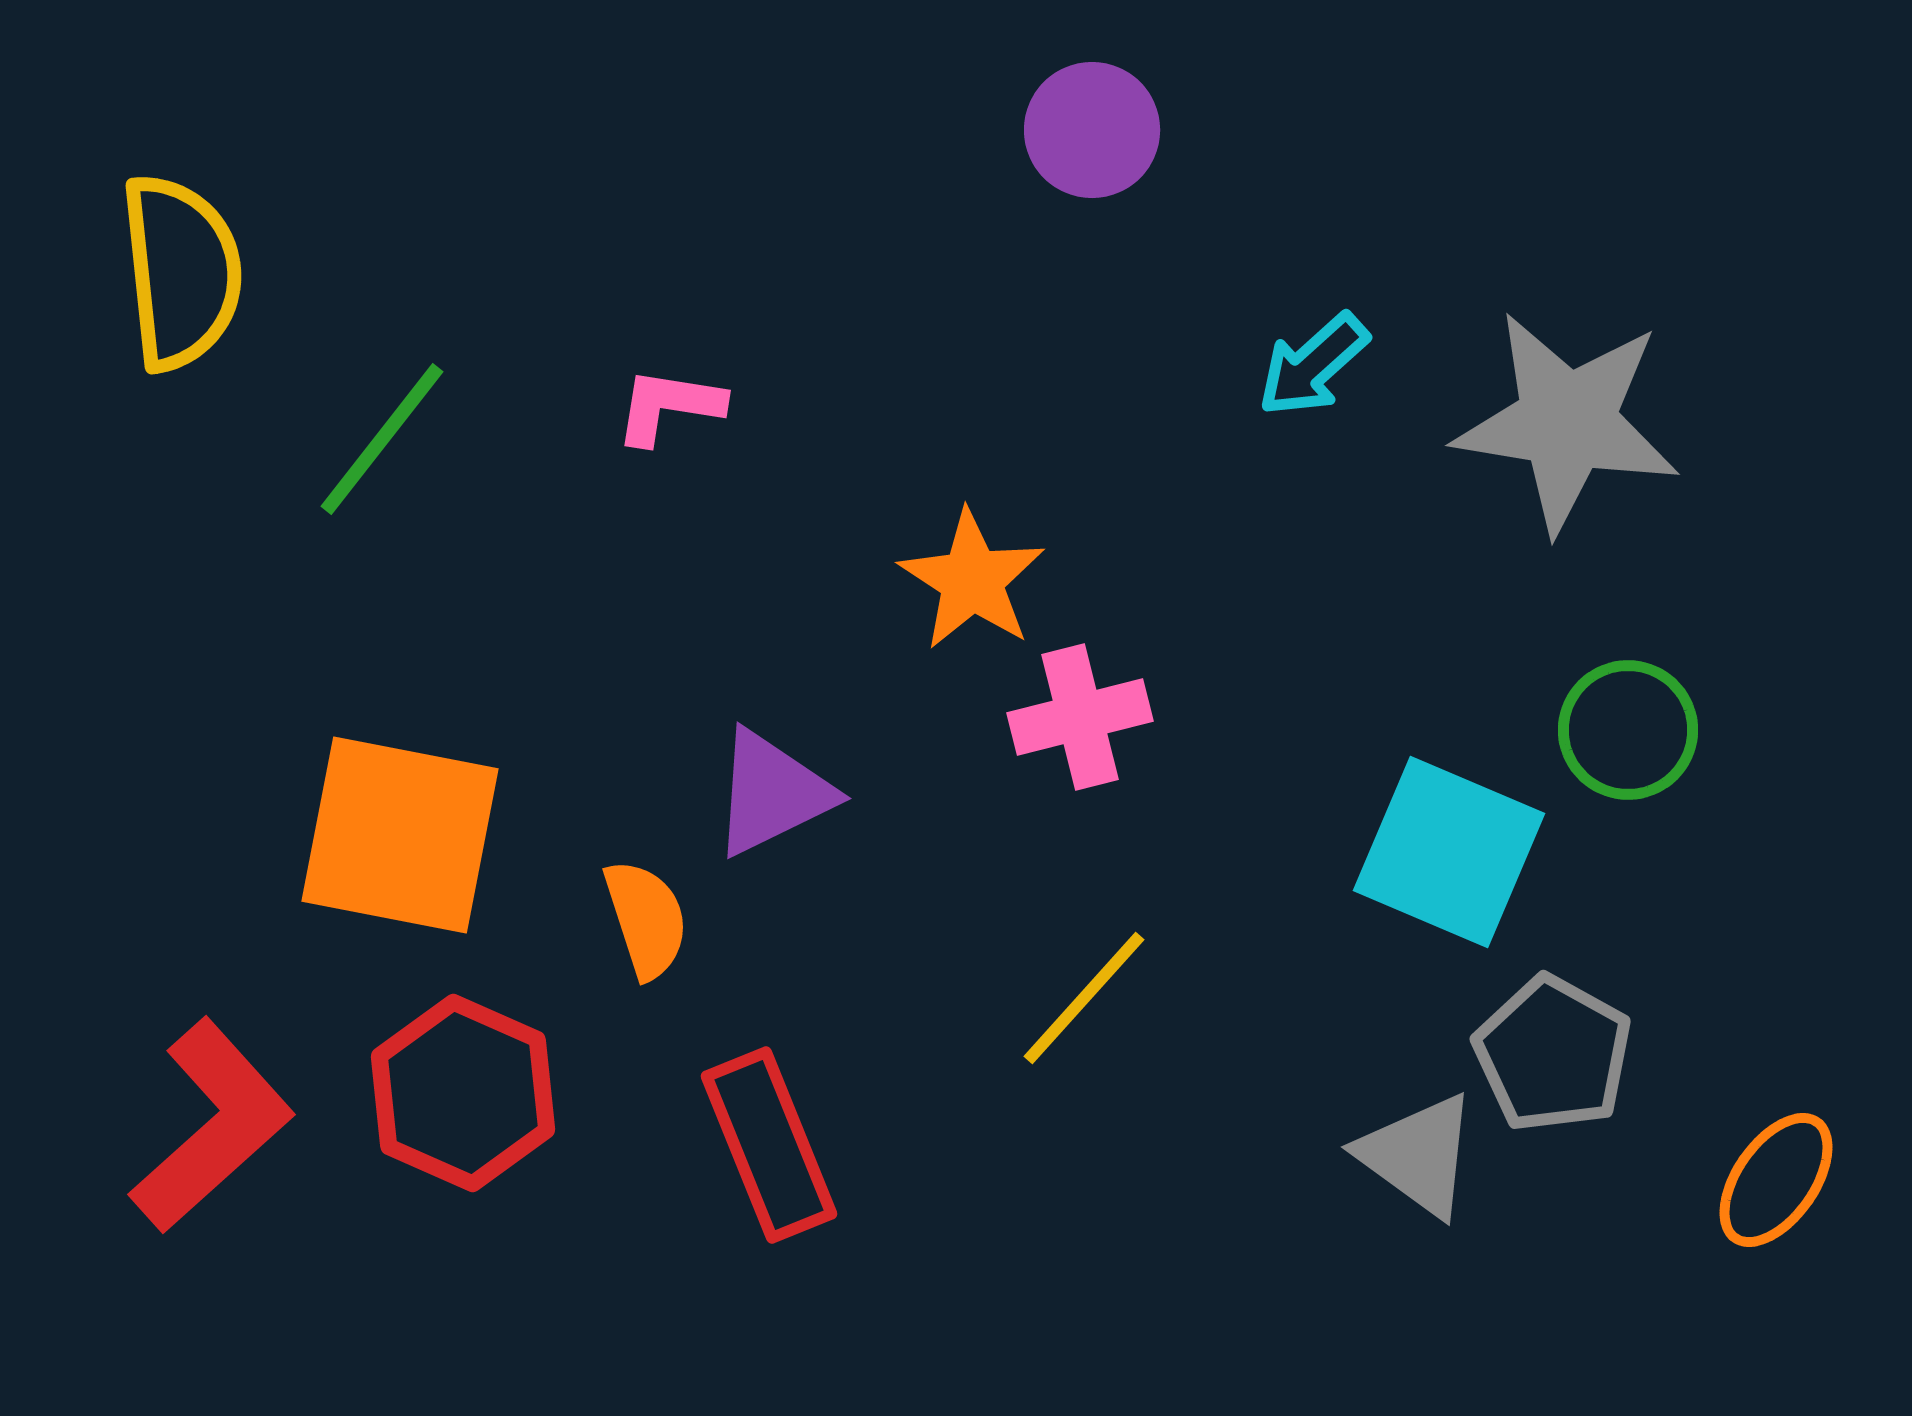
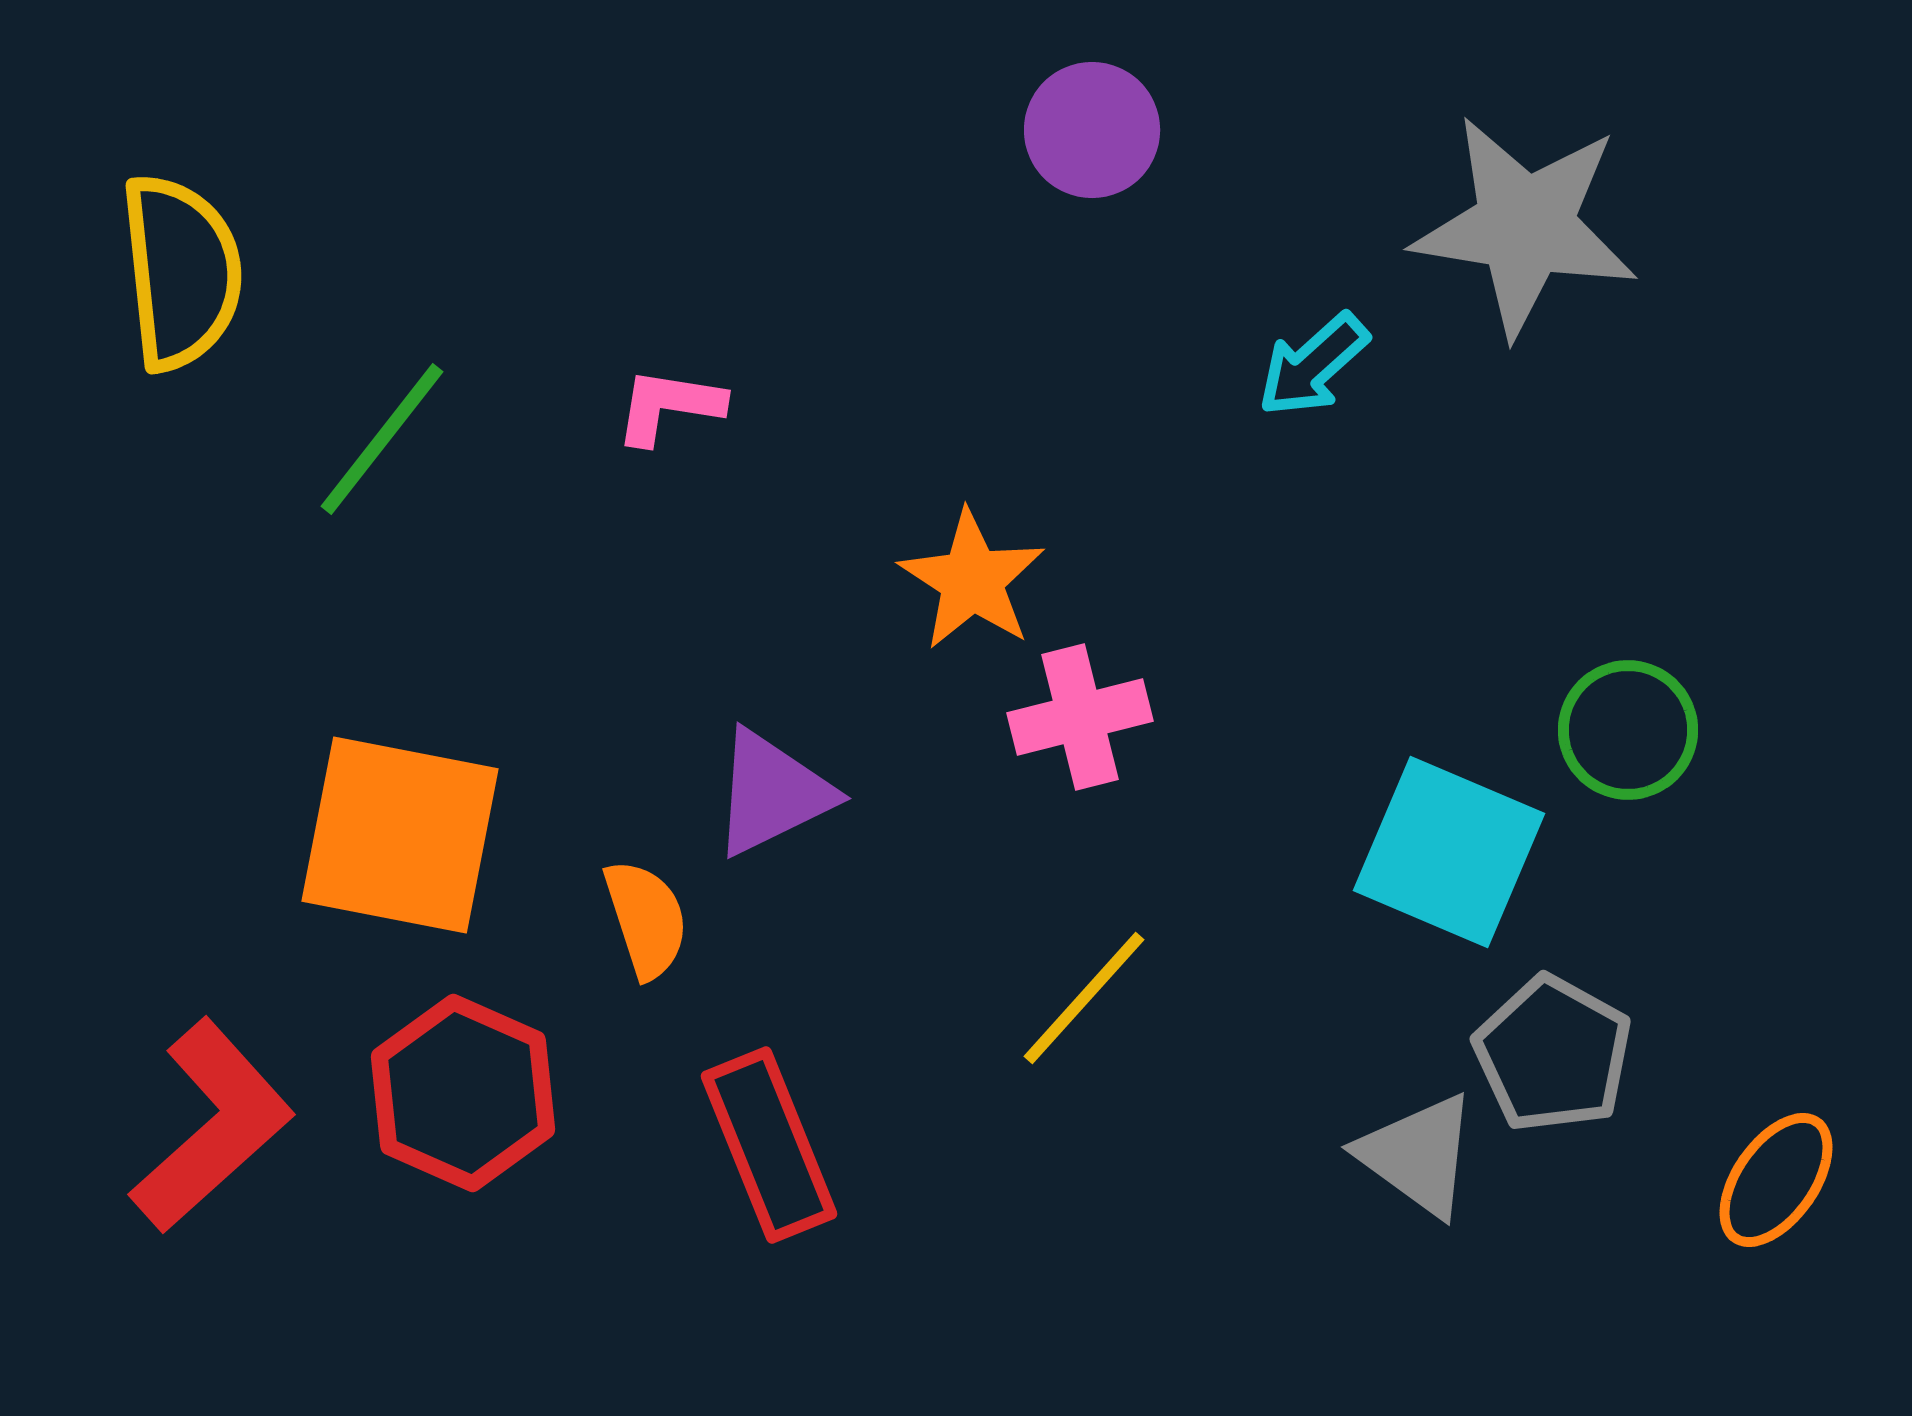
gray star: moved 42 px left, 196 px up
